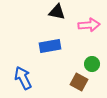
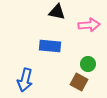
blue rectangle: rotated 15 degrees clockwise
green circle: moved 4 px left
blue arrow: moved 2 px right, 2 px down; rotated 140 degrees counterclockwise
